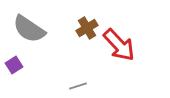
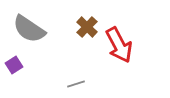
brown cross: moved 1 px up; rotated 15 degrees counterclockwise
red arrow: rotated 15 degrees clockwise
gray line: moved 2 px left, 2 px up
